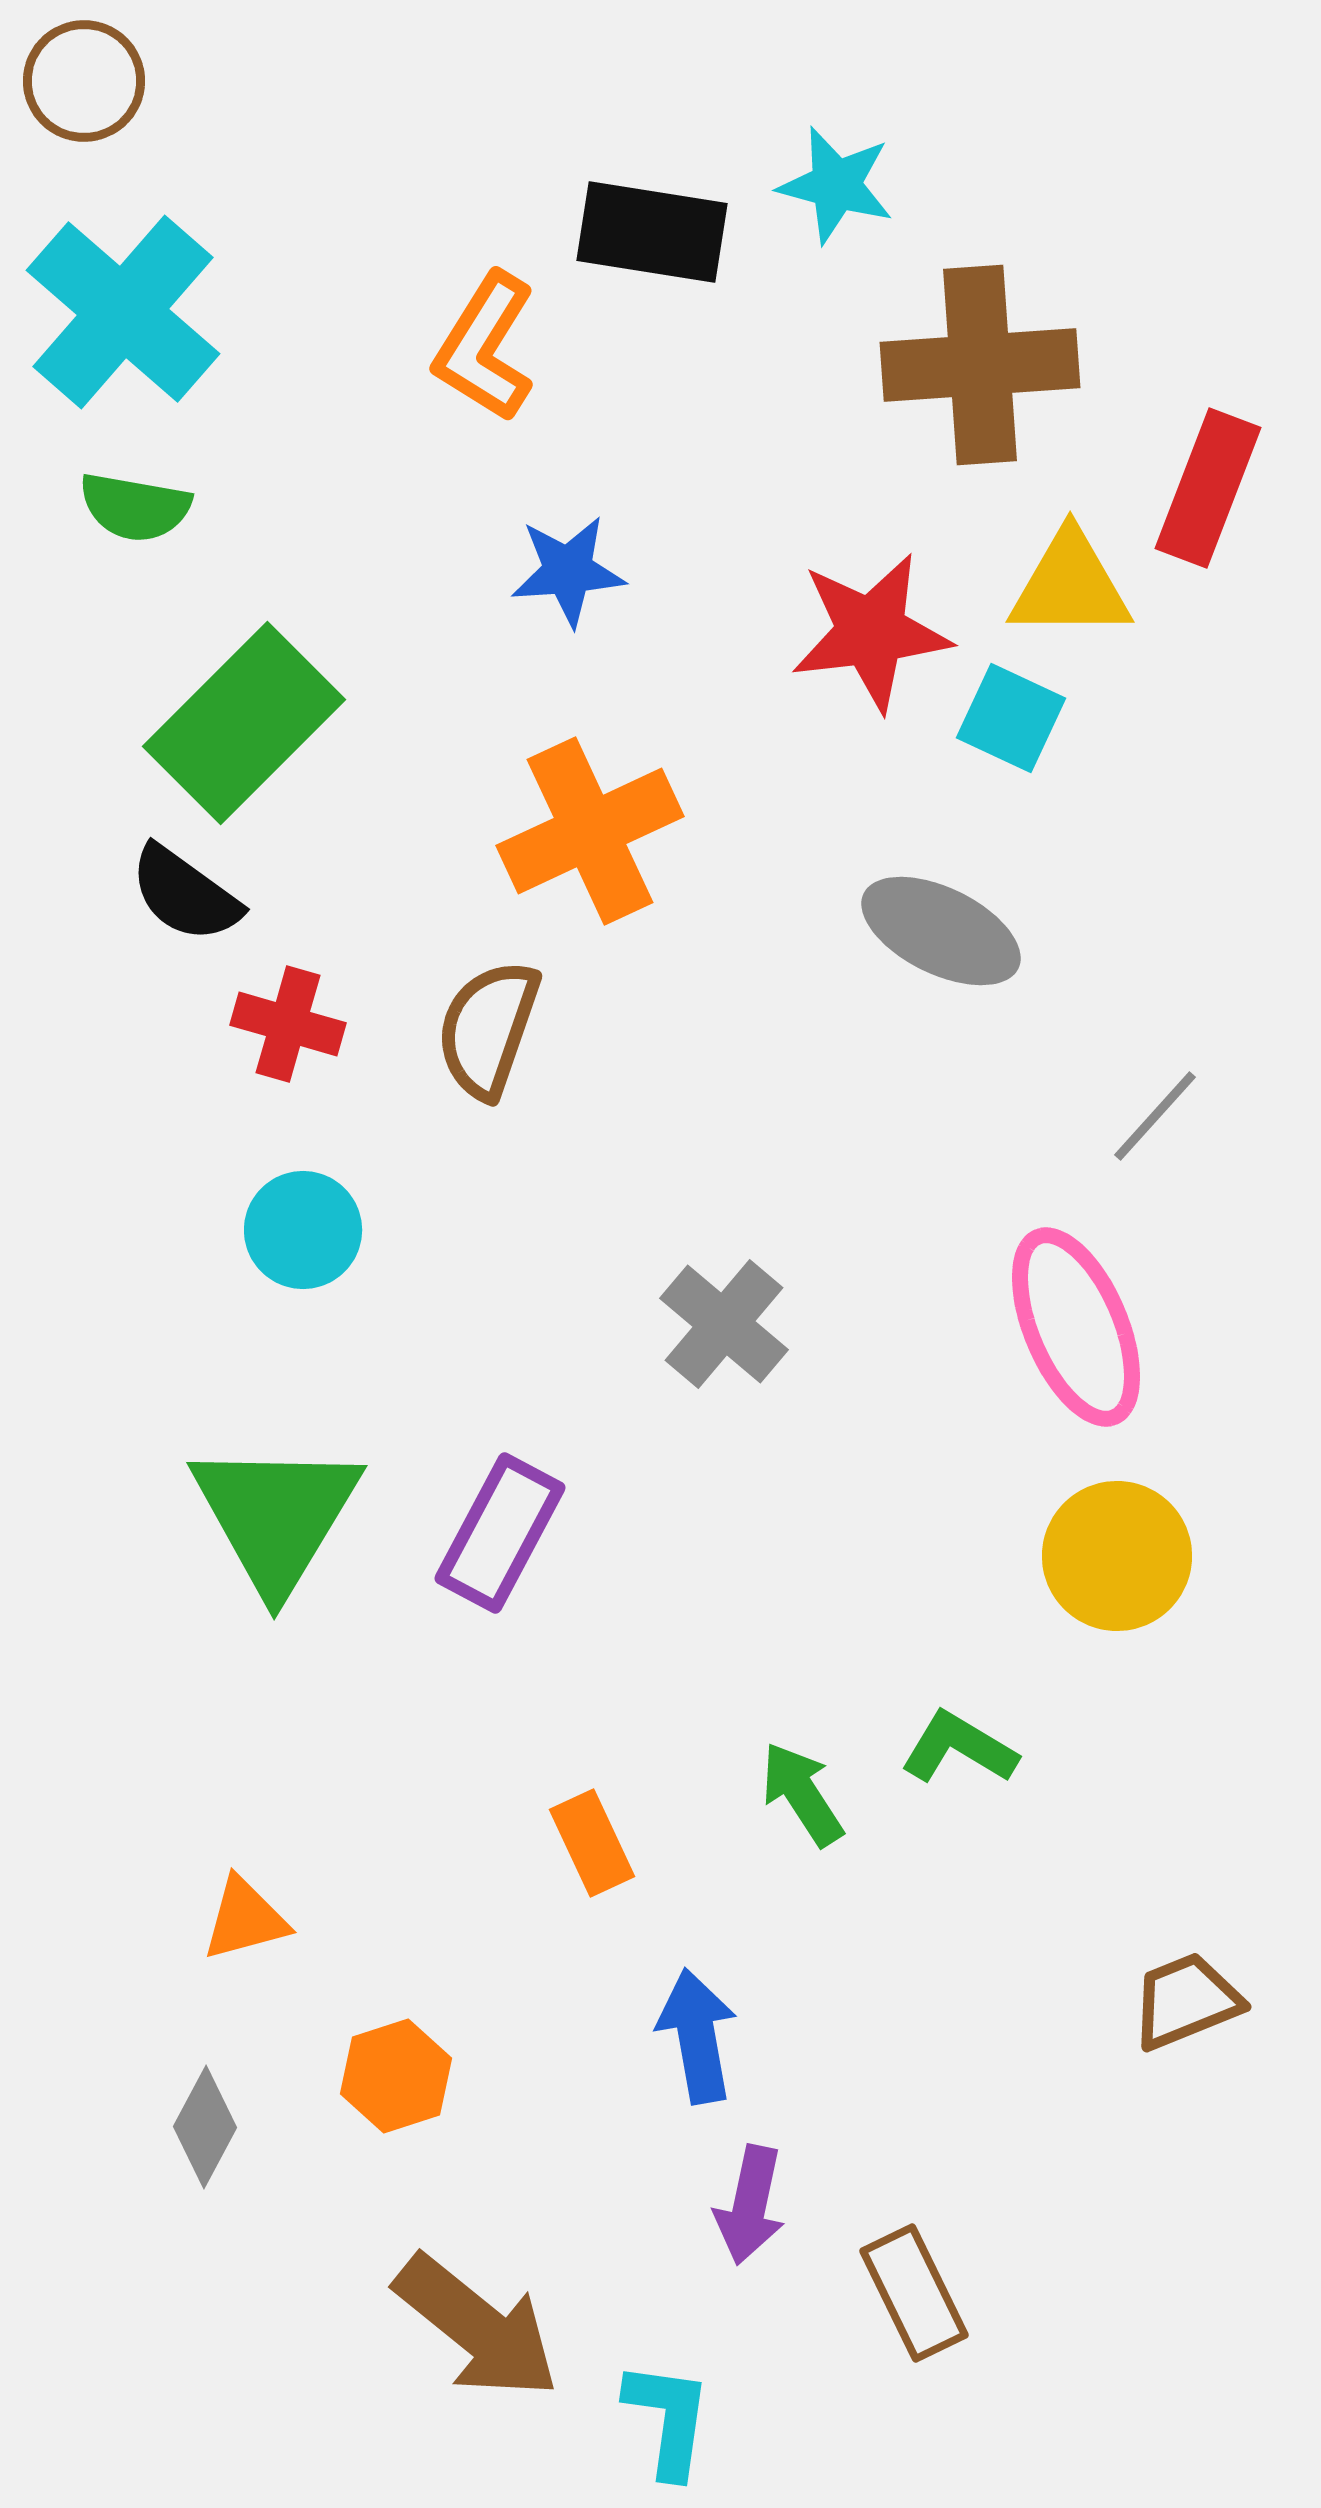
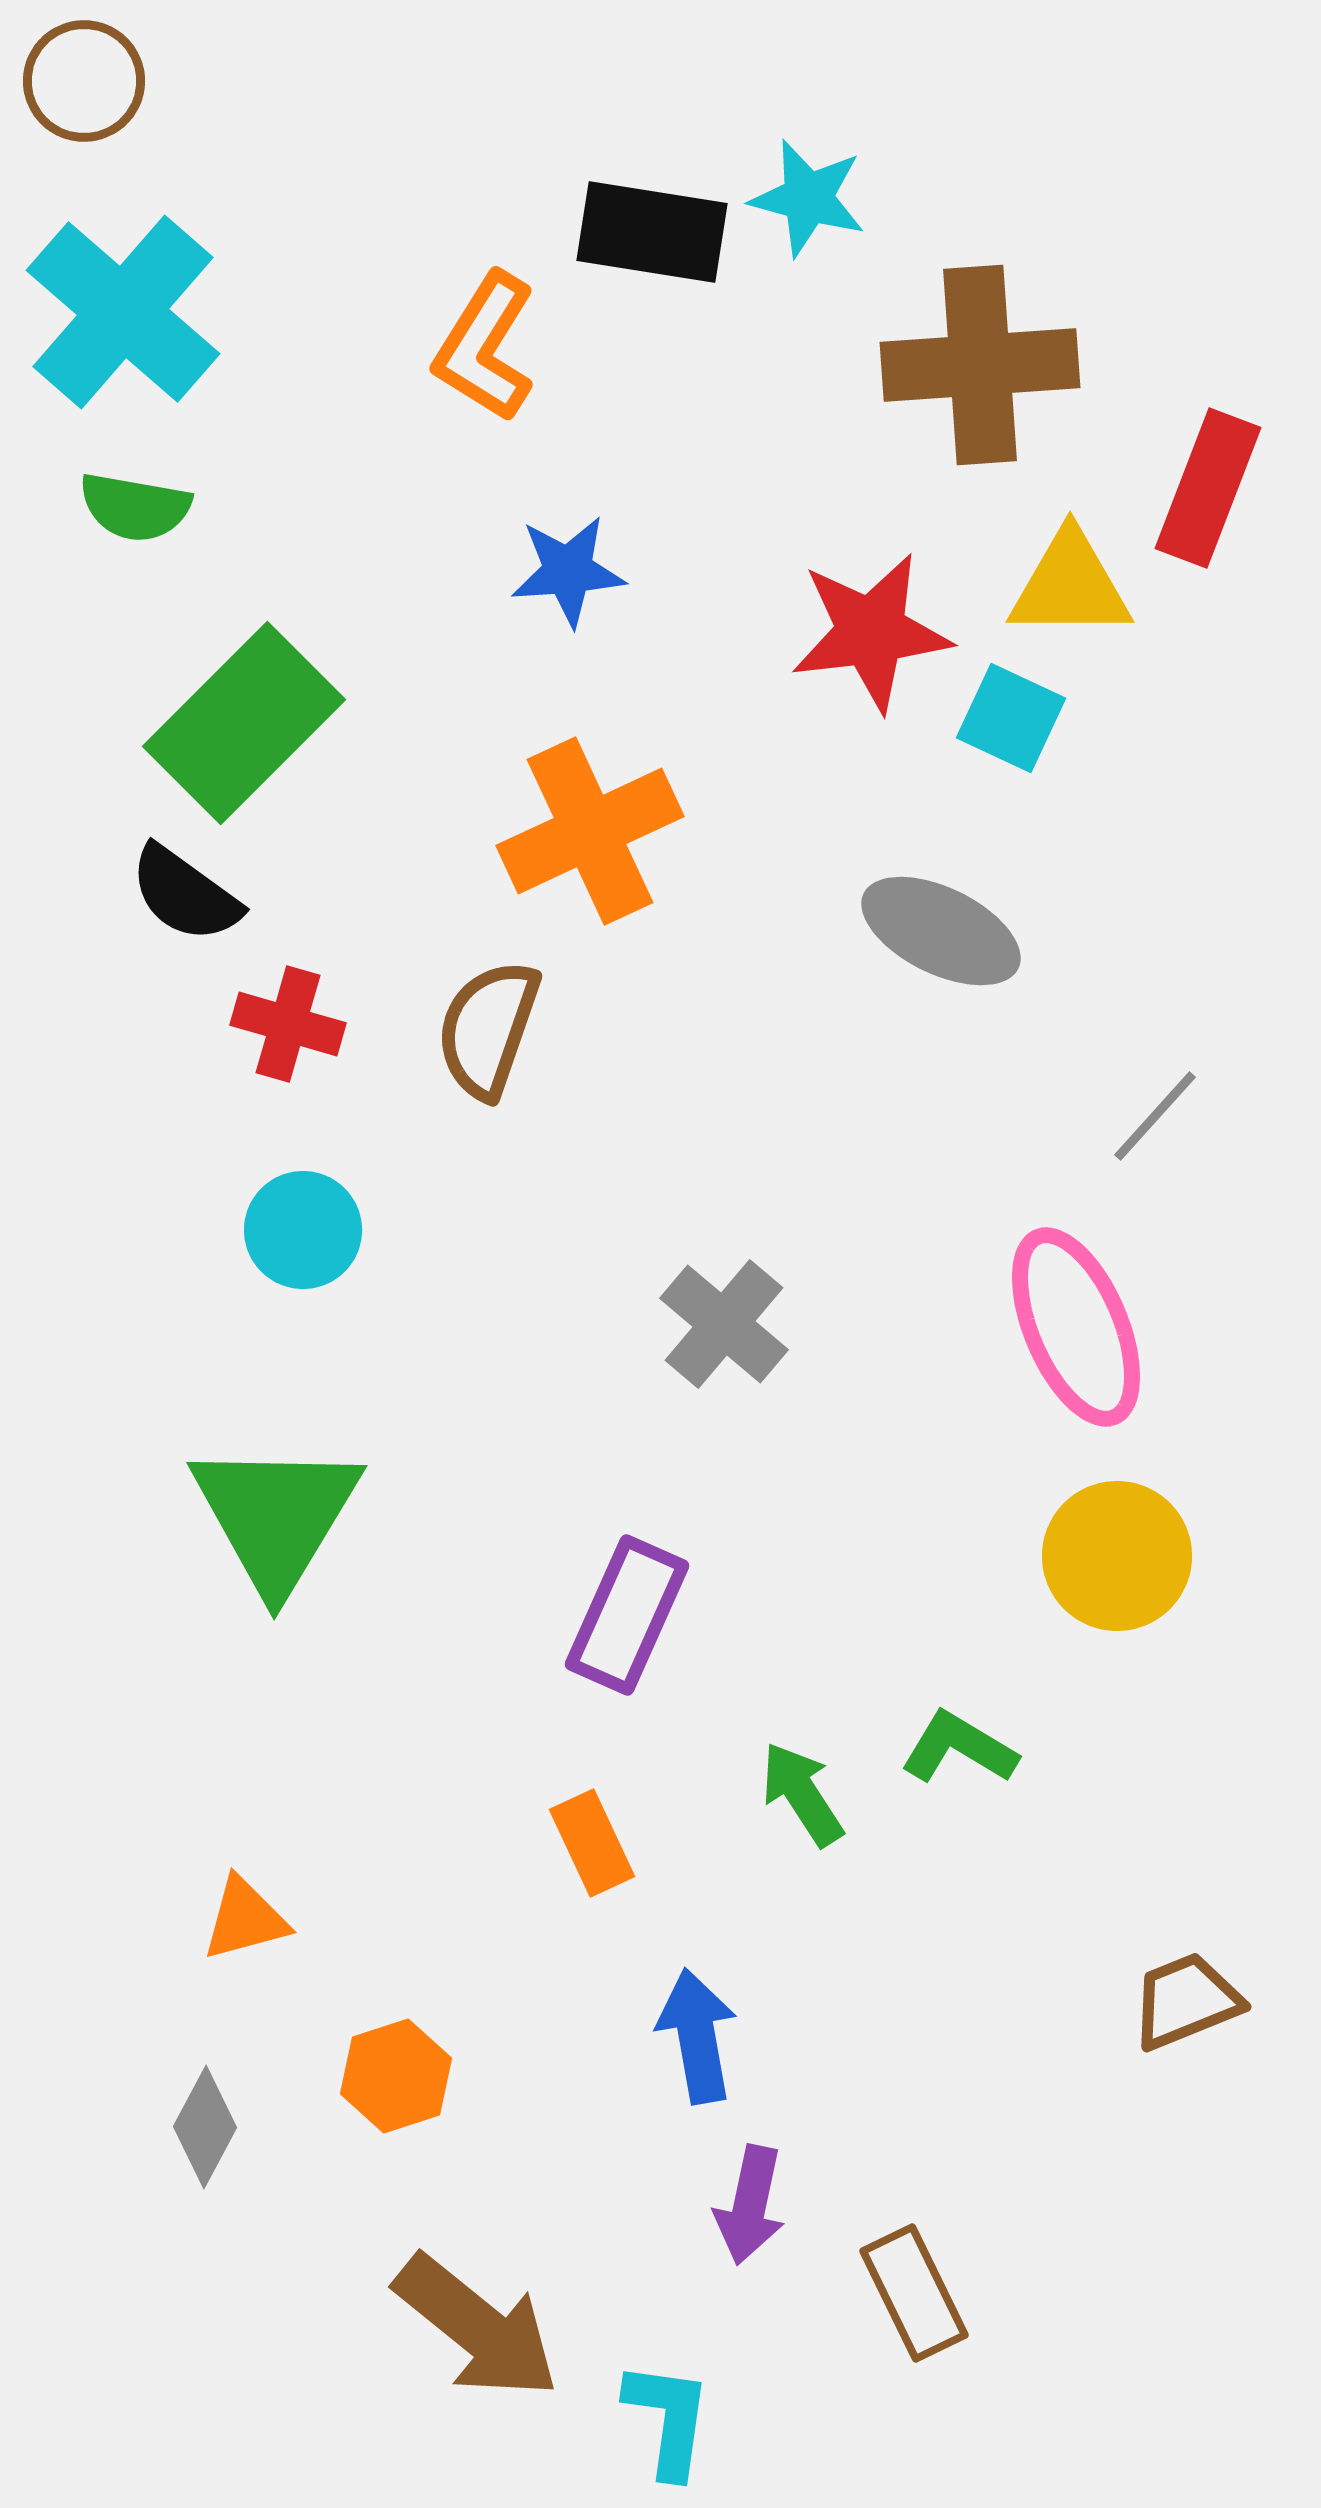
cyan star: moved 28 px left, 13 px down
purple rectangle: moved 127 px right, 82 px down; rotated 4 degrees counterclockwise
